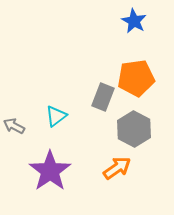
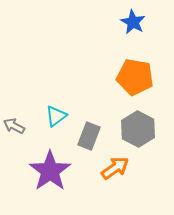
blue star: moved 1 px left, 1 px down
orange pentagon: moved 1 px left, 1 px up; rotated 18 degrees clockwise
gray rectangle: moved 14 px left, 39 px down
gray hexagon: moved 4 px right
orange arrow: moved 2 px left
